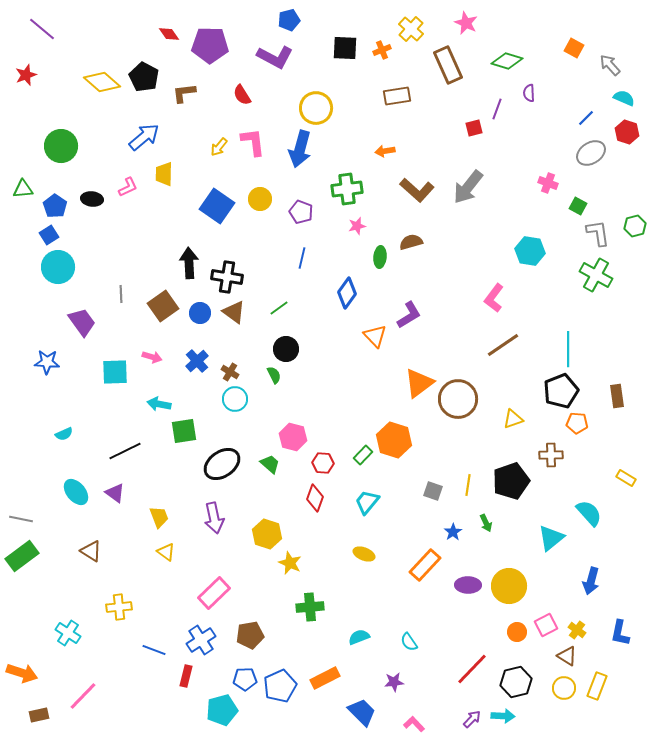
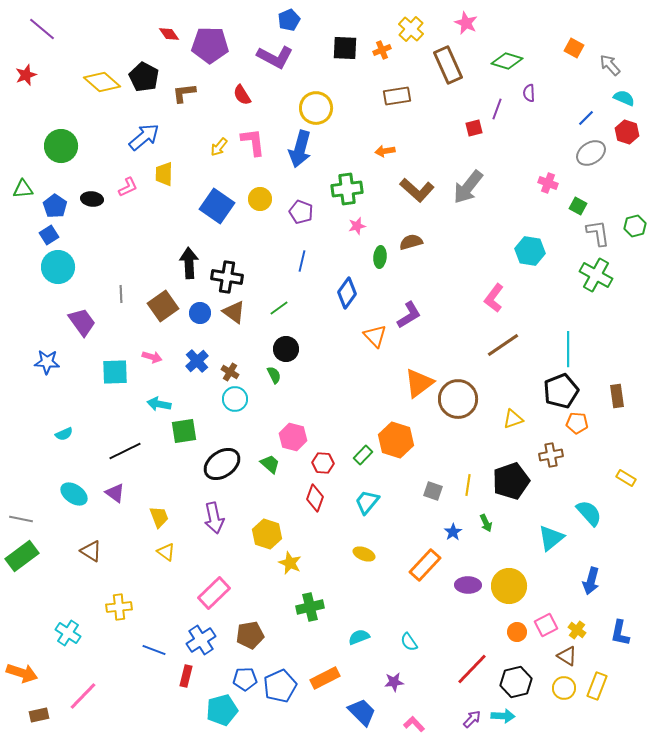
blue pentagon at (289, 20): rotated 10 degrees counterclockwise
blue line at (302, 258): moved 3 px down
orange hexagon at (394, 440): moved 2 px right
brown cross at (551, 455): rotated 10 degrees counterclockwise
cyan ellipse at (76, 492): moved 2 px left, 2 px down; rotated 16 degrees counterclockwise
green cross at (310, 607): rotated 8 degrees counterclockwise
